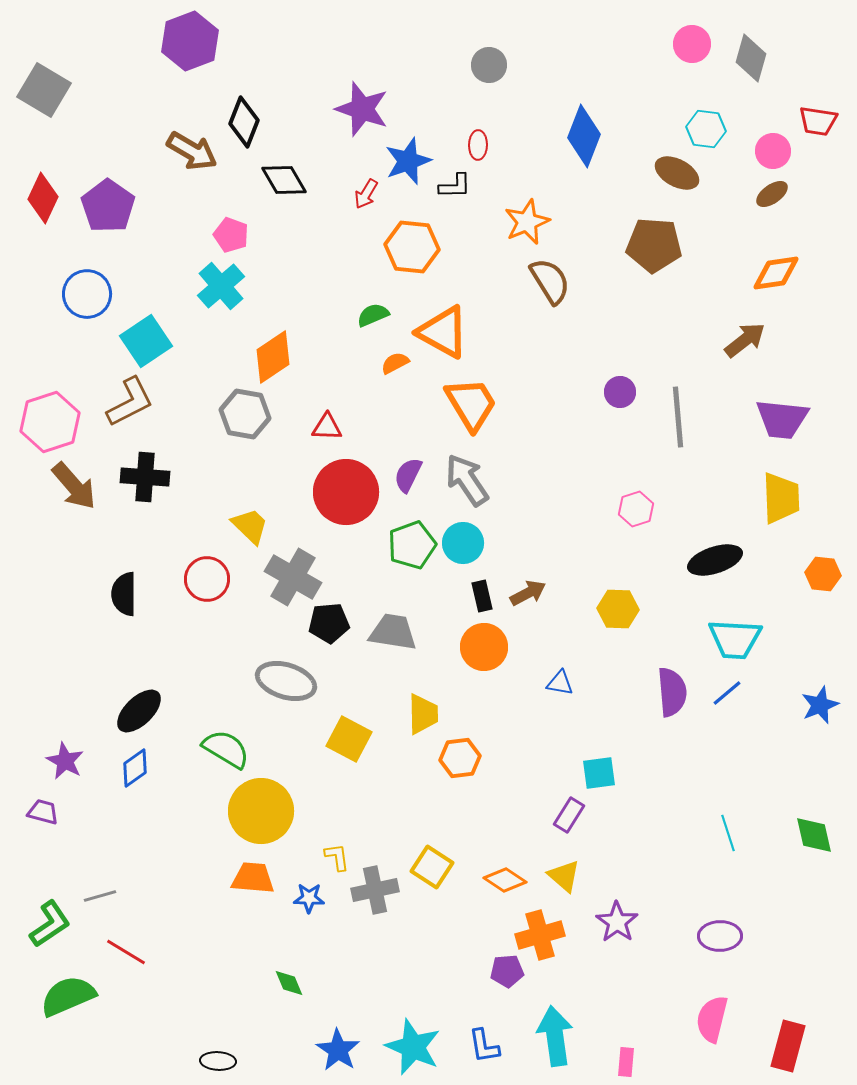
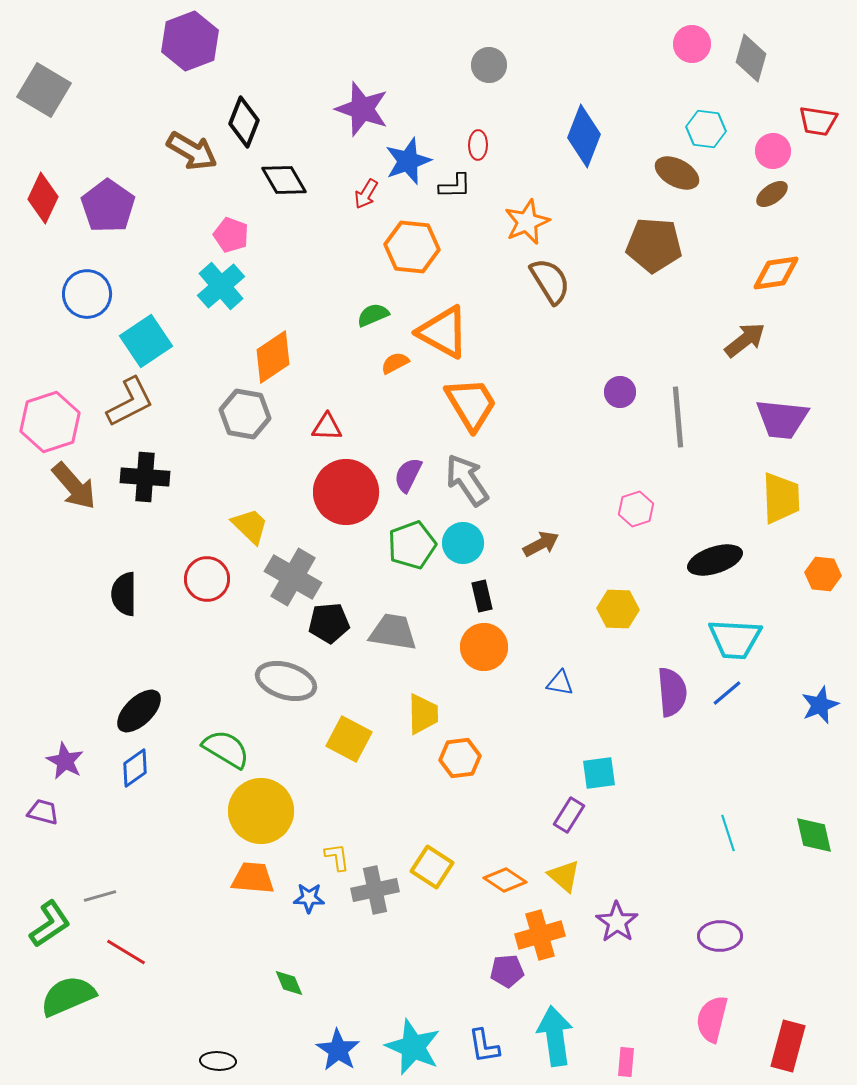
brown arrow at (528, 593): moved 13 px right, 49 px up
